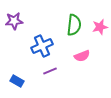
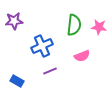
pink star: moved 1 px left; rotated 21 degrees clockwise
